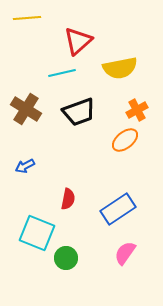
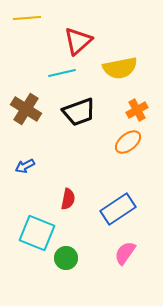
orange ellipse: moved 3 px right, 2 px down
